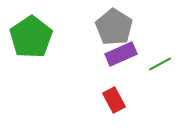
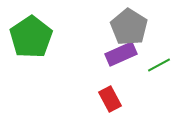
gray pentagon: moved 15 px right
green line: moved 1 px left, 1 px down
red rectangle: moved 4 px left, 1 px up
